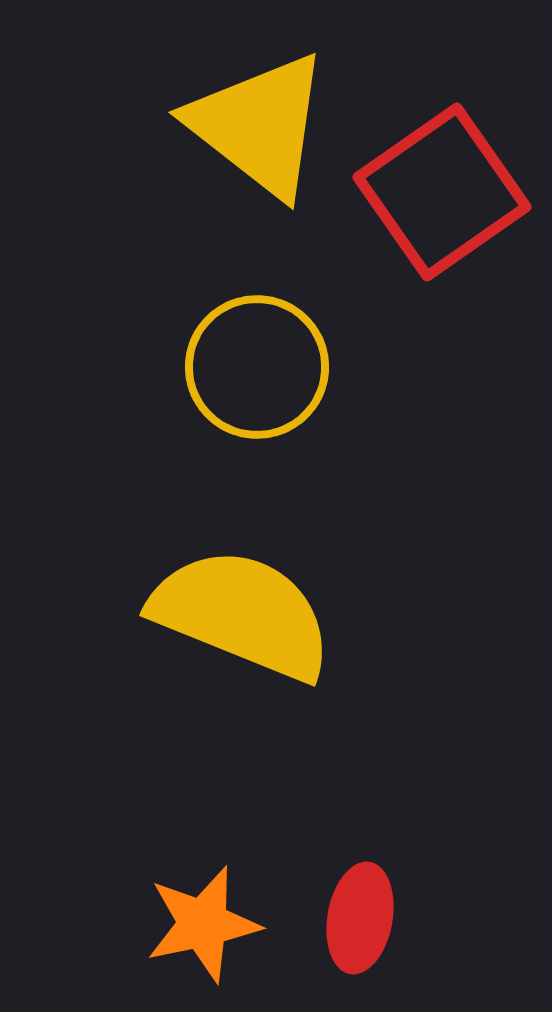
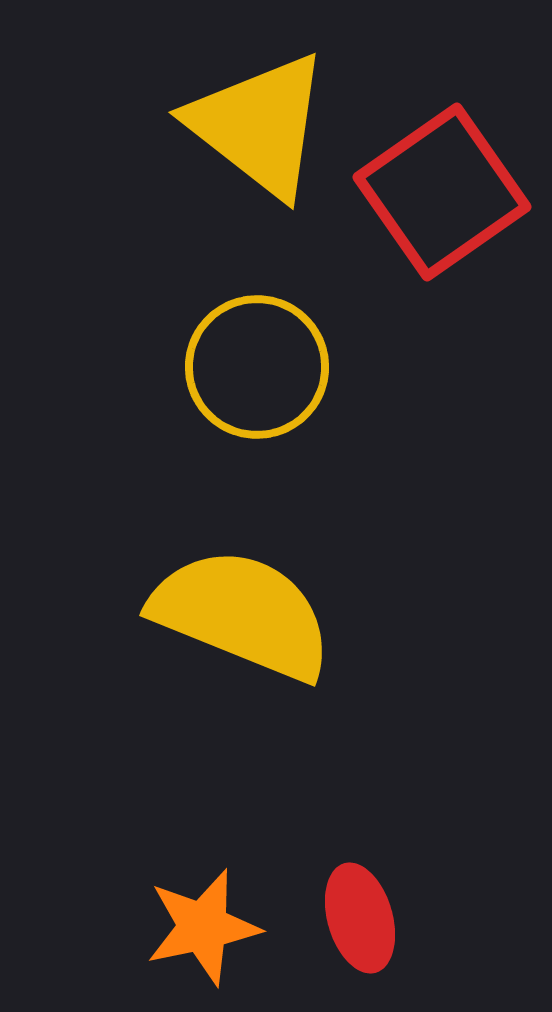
red ellipse: rotated 26 degrees counterclockwise
orange star: moved 3 px down
